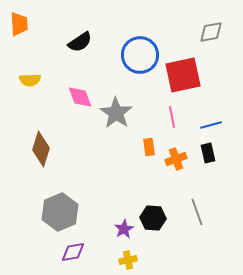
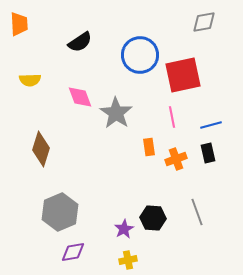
gray diamond: moved 7 px left, 10 px up
